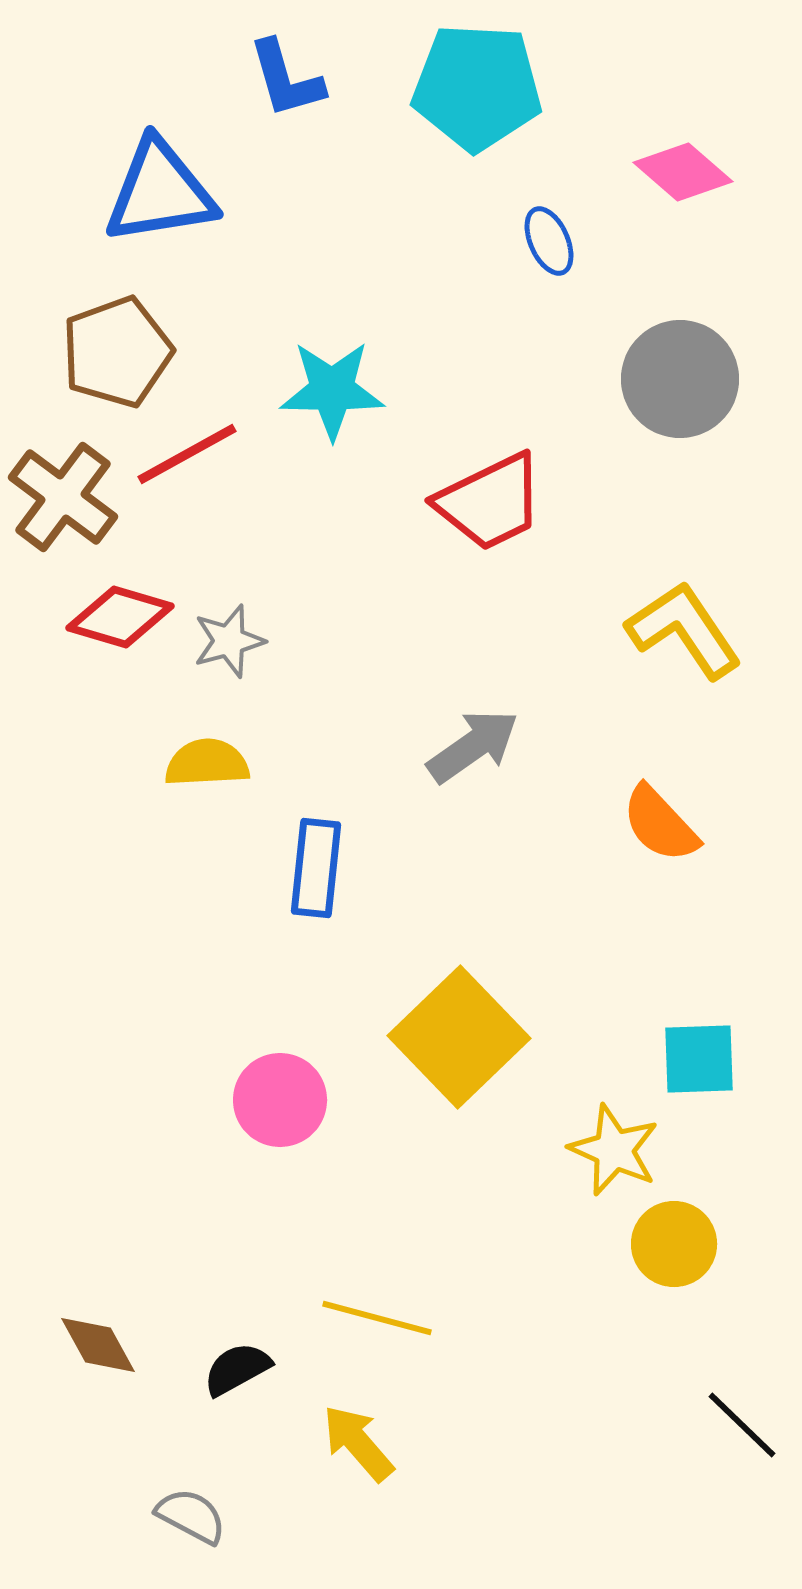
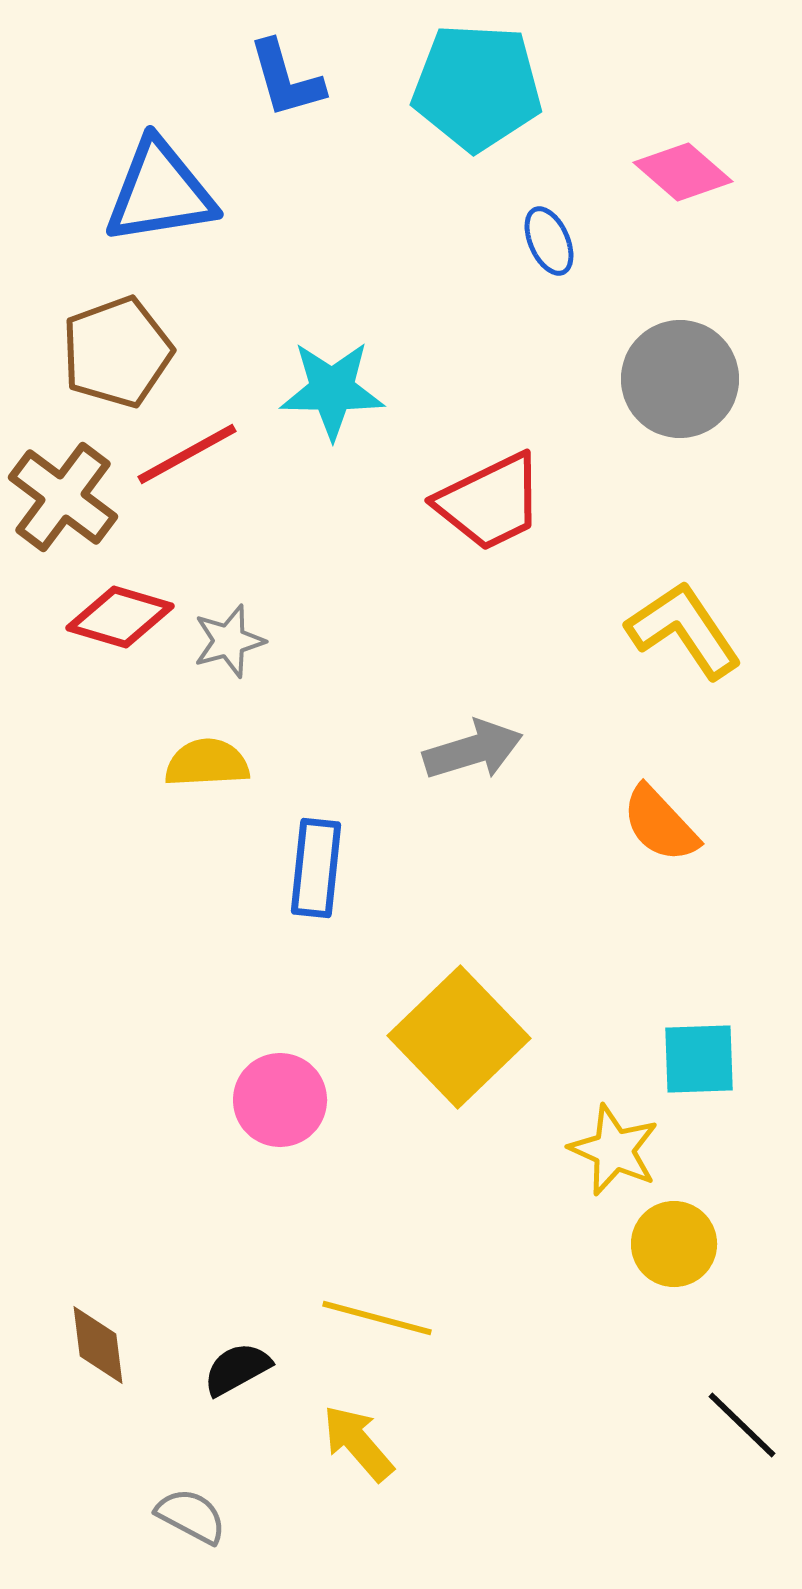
gray arrow: moved 4 px down; rotated 18 degrees clockwise
brown diamond: rotated 22 degrees clockwise
